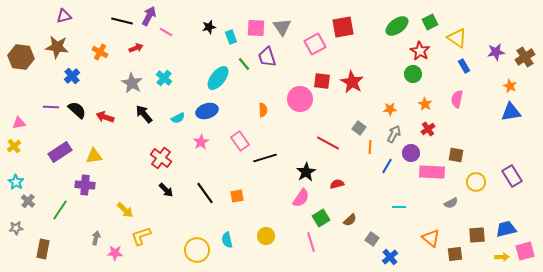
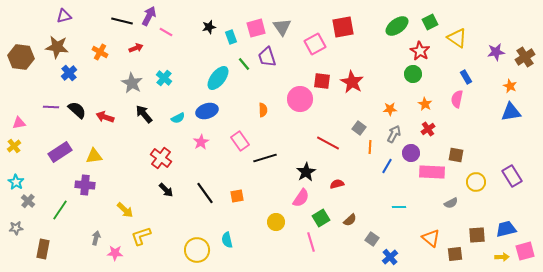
pink square at (256, 28): rotated 18 degrees counterclockwise
blue rectangle at (464, 66): moved 2 px right, 11 px down
blue cross at (72, 76): moved 3 px left, 3 px up
yellow circle at (266, 236): moved 10 px right, 14 px up
